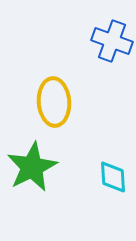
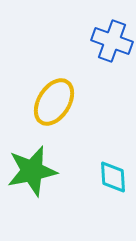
yellow ellipse: rotated 36 degrees clockwise
green star: moved 4 px down; rotated 15 degrees clockwise
